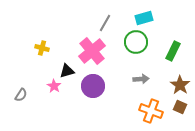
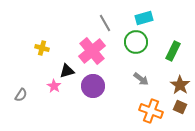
gray line: rotated 60 degrees counterclockwise
gray arrow: rotated 42 degrees clockwise
